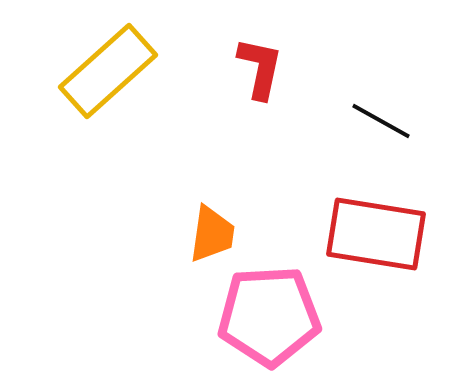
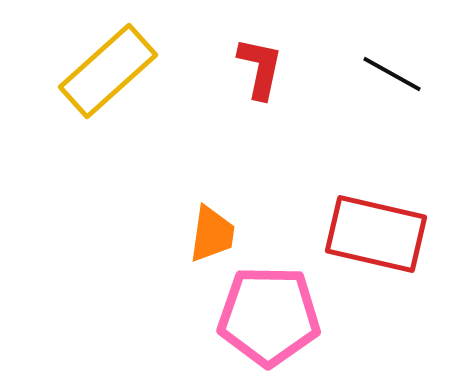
black line: moved 11 px right, 47 px up
red rectangle: rotated 4 degrees clockwise
pink pentagon: rotated 4 degrees clockwise
